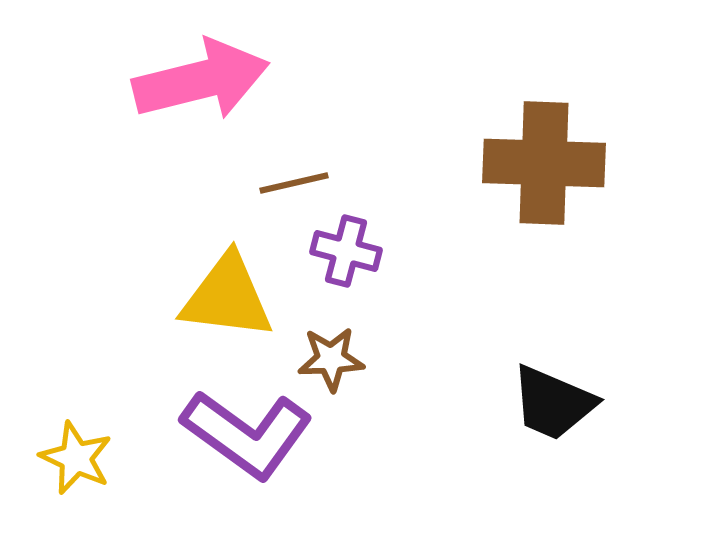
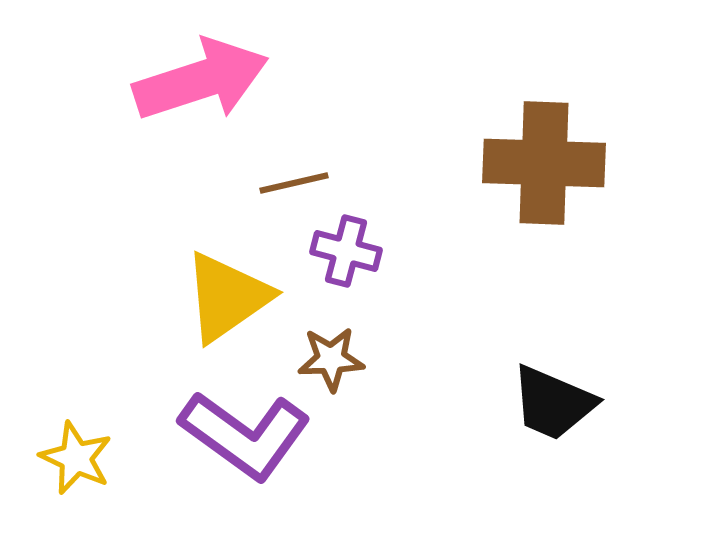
pink arrow: rotated 4 degrees counterclockwise
yellow triangle: rotated 42 degrees counterclockwise
purple L-shape: moved 2 px left, 1 px down
